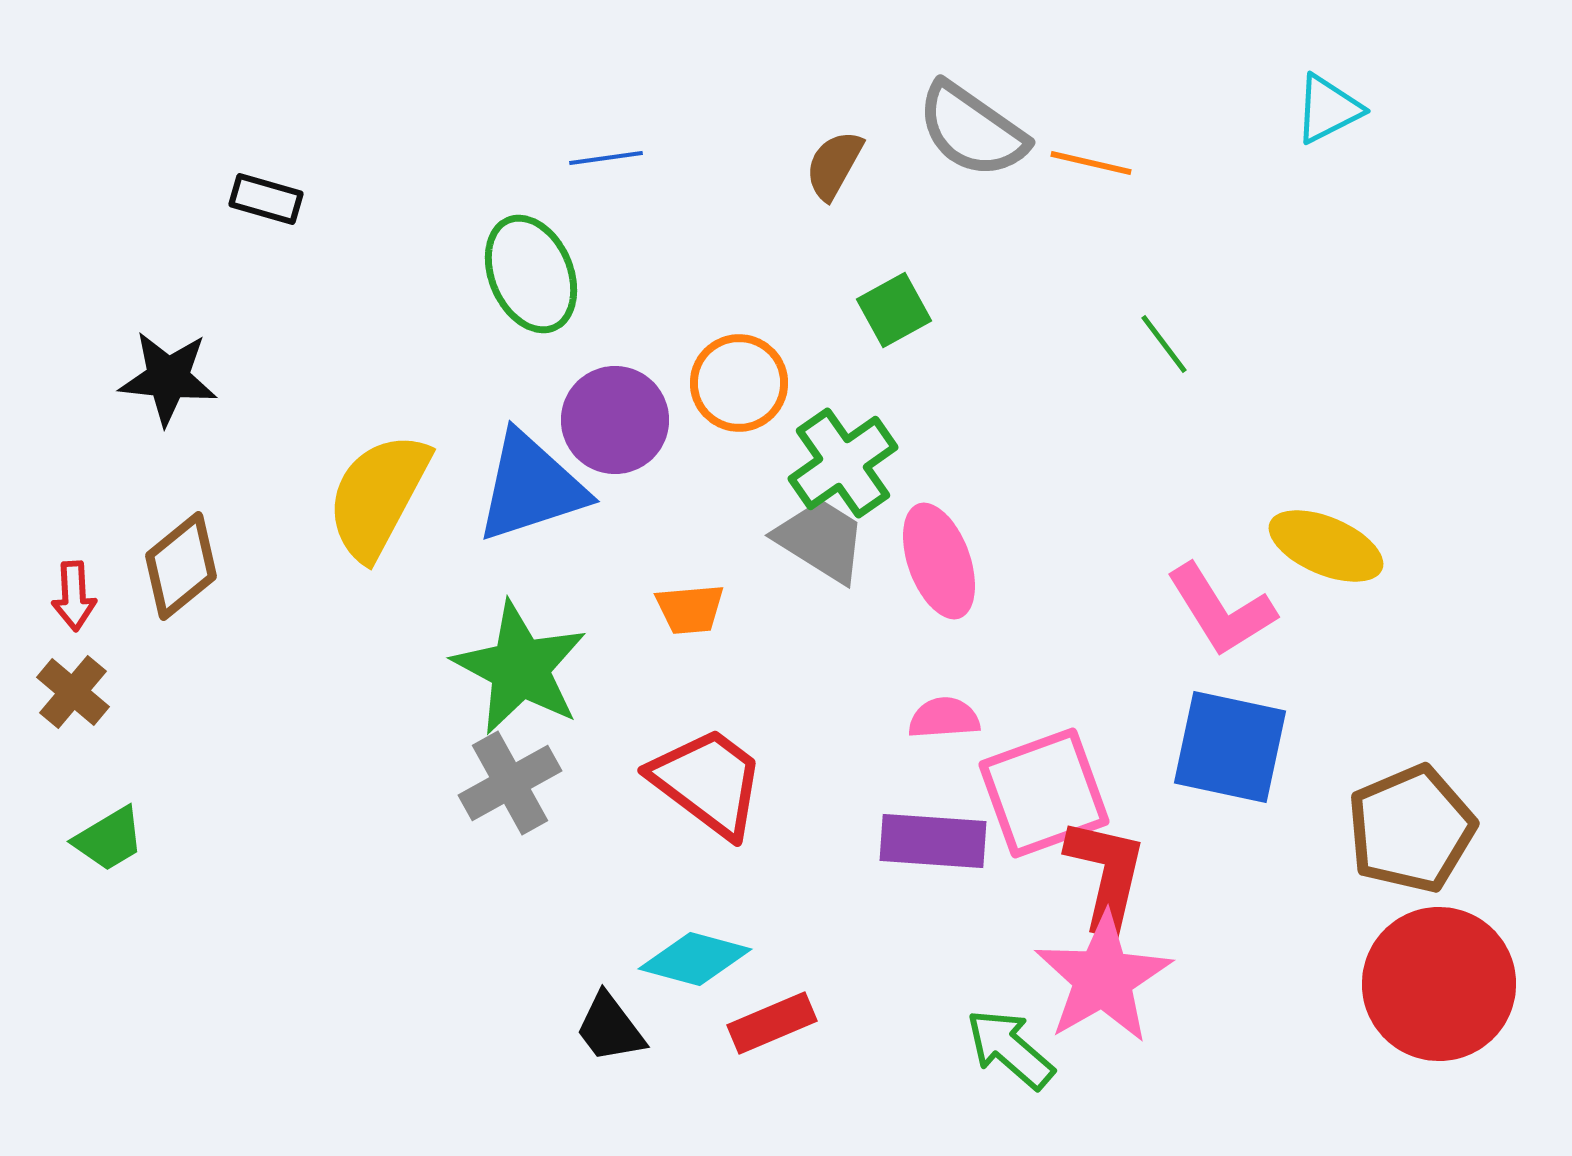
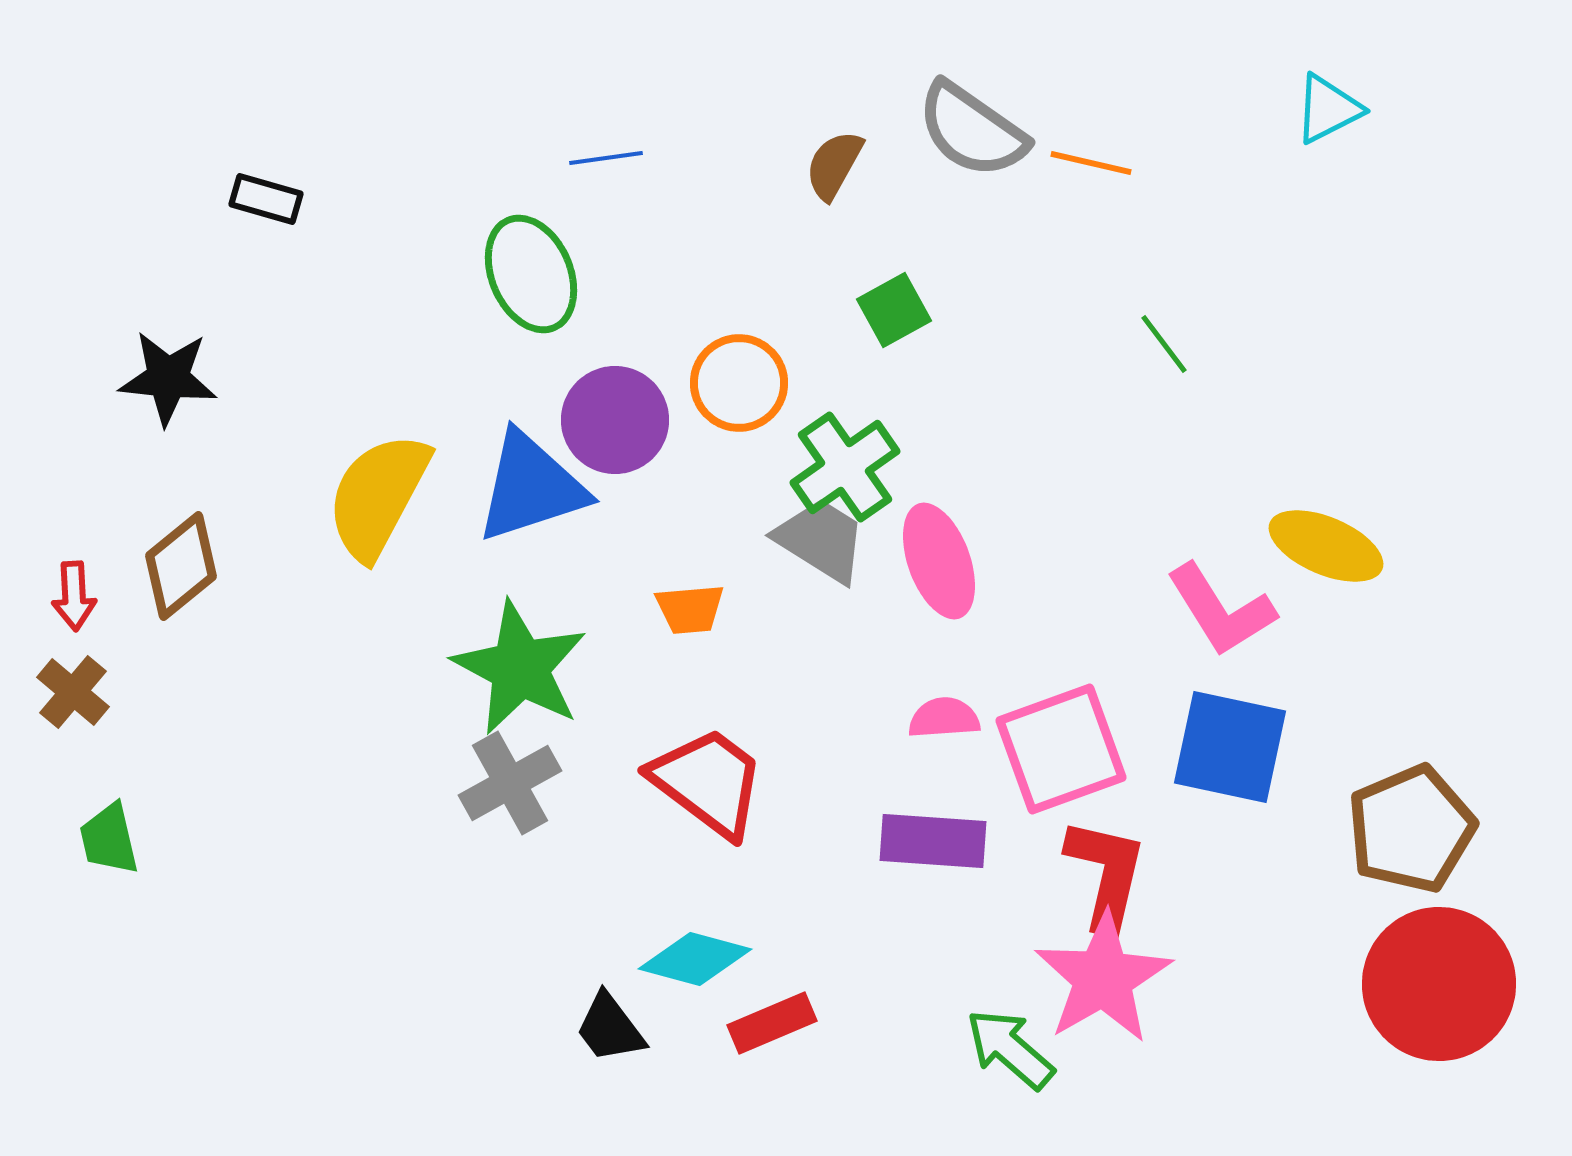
green cross: moved 2 px right, 4 px down
pink square: moved 17 px right, 44 px up
green trapezoid: rotated 108 degrees clockwise
